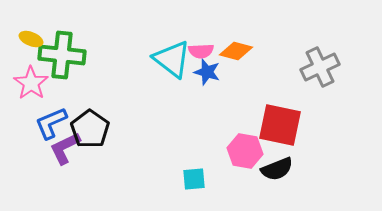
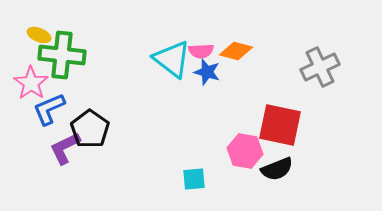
yellow ellipse: moved 8 px right, 4 px up
blue L-shape: moved 2 px left, 14 px up
